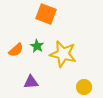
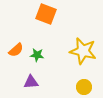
green star: moved 9 px down; rotated 24 degrees counterclockwise
yellow star: moved 20 px right, 3 px up
